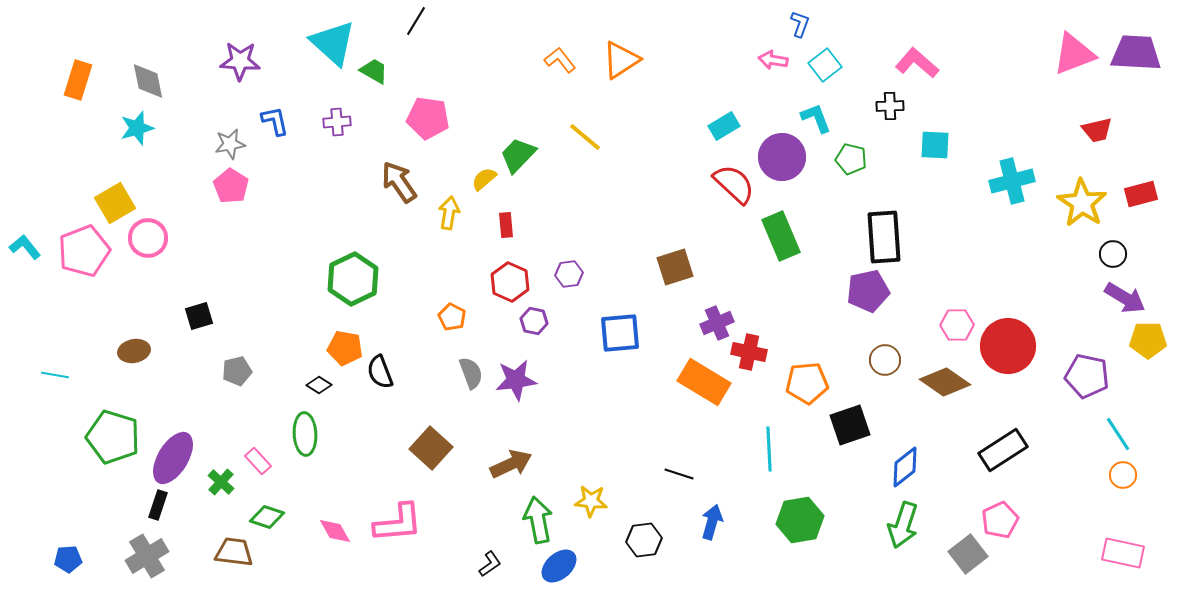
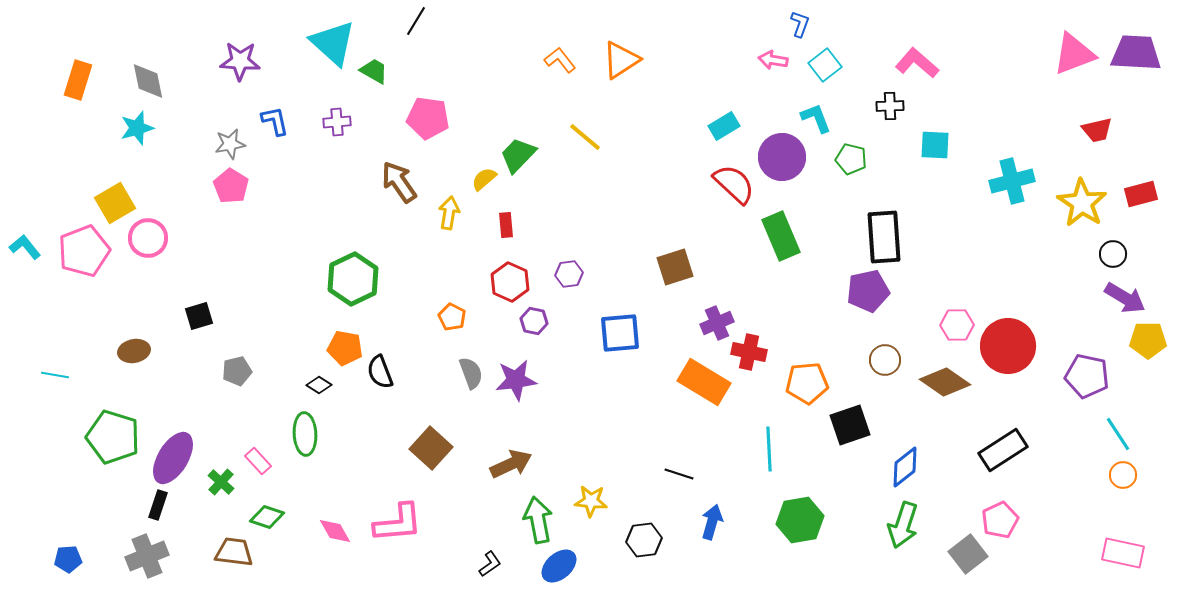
gray cross at (147, 556): rotated 9 degrees clockwise
